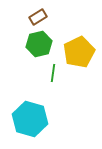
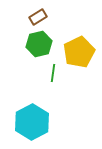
cyan hexagon: moved 2 px right, 3 px down; rotated 16 degrees clockwise
